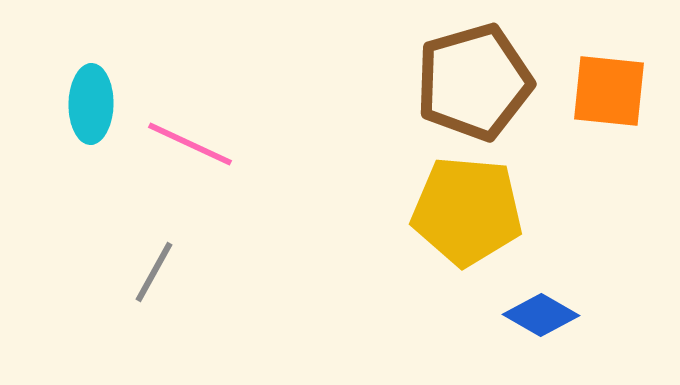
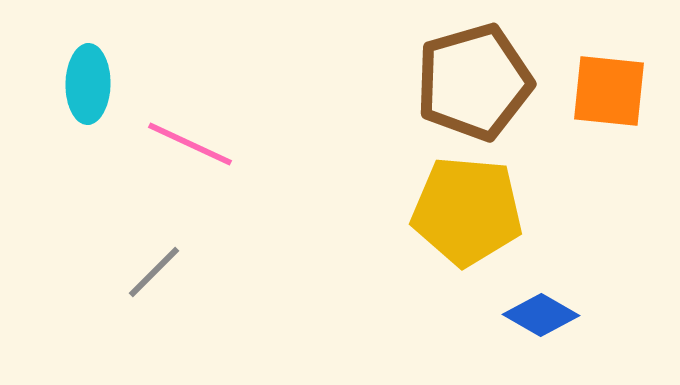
cyan ellipse: moved 3 px left, 20 px up
gray line: rotated 16 degrees clockwise
